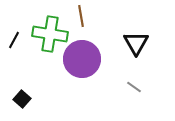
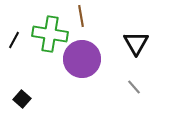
gray line: rotated 14 degrees clockwise
